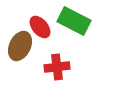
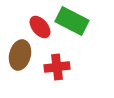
green rectangle: moved 2 px left
brown ellipse: moved 9 px down; rotated 12 degrees counterclockwise
